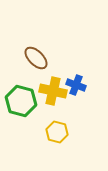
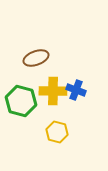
brown ellipse: rotated 65 degrees counterclockwise
blue cross: moved 5 px down
yellow cross: rotated 12 degrees counterclockwise
